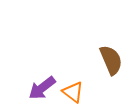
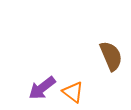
brown semicircle: moved 4 px up
